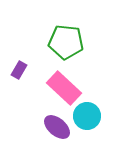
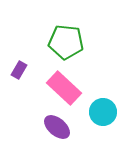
cyan circle: moved 16 px right, 4 px up
